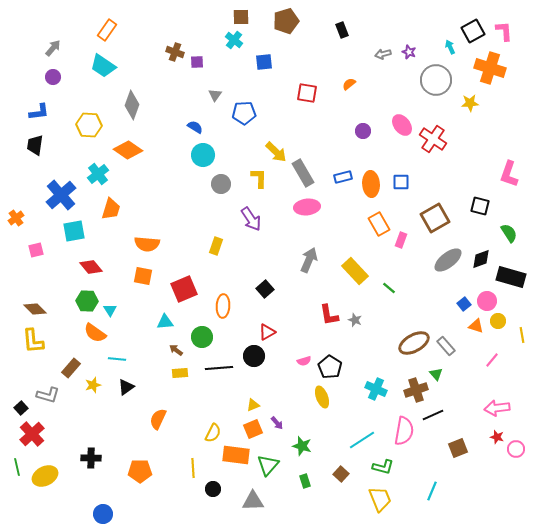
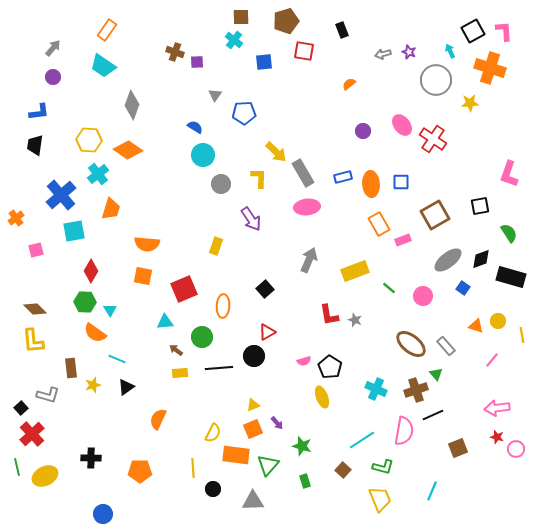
cyan arrow at (450, 47): moved 4 px down
red square at (307, 93): moved 3 px left, 42 px up
yellow hexagon at (89, 125): moved 15 px down
black square at (480, 206): rotated 24 degrees counterclockwise
brown square at (435, 218): moved 3 px up
pink rectangle at (401, 240): moved 2 px right; rotated 49 degrees clockwise
red diamond at (91, 267): moved 4 px down; rotated 70 degrees clockwise
yellow rectangle at (355, 271): rotated 68 degrees counterclockwise
green hexagon at (87, 301): moved 2 px left, 1 px down
pink circle at (487, 301): moved 64 px left, 5 px up
blue square at (464, 304): moved 1 px left, 16 px up; rotated 16 degrees counterclockwise
brown ellipse at (414, 343): moved 3 px left, 1 px down; rotated 68 degrees clockwise
cyan line at (117, 359): rotated 18 degrees clockwise
brown rectangle at (71, 368): rotated 48 degrees counterclockwise
brown square at (341, 474): moved 2 px right, 4 px up
